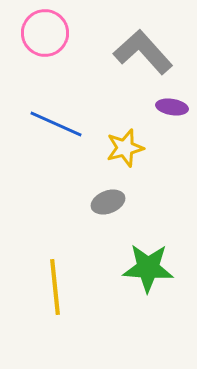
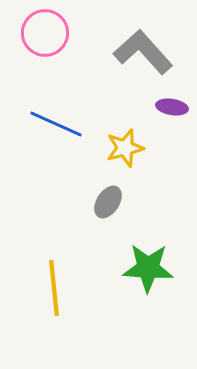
gray ellipse: rotated 36 degrees counterclockwise
yellow line: moved 1 px left, 1 px down
